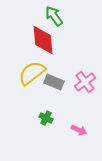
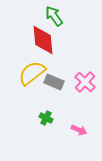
pink cross: rotated 10 degrees counterclockwise
